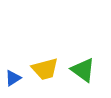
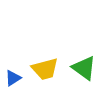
green triangle: moved 1 px right, 2 px up
